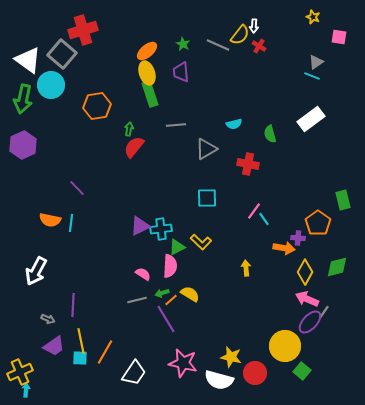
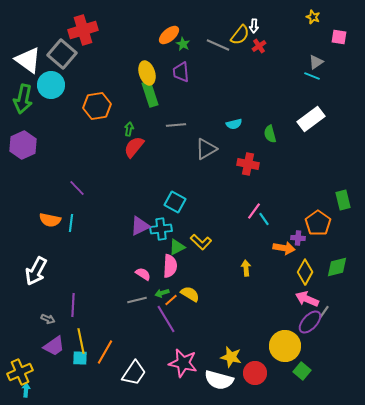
red cross at (259, 46): rotated 24 degrees clockwise
orange ellipse at (147, 51): moved 22 px right, 16 px up
cyan square at (207, 198): moved 32 px left, 4 px down; rotated 30 degrees clockwise
